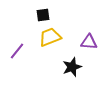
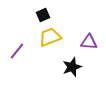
black square: rotated 16 degrees counterclockwise
